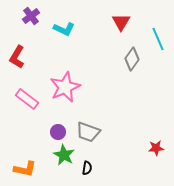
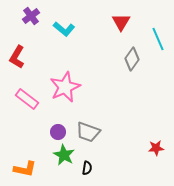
cyan L-shape: rotated 15 degrees clockwise
